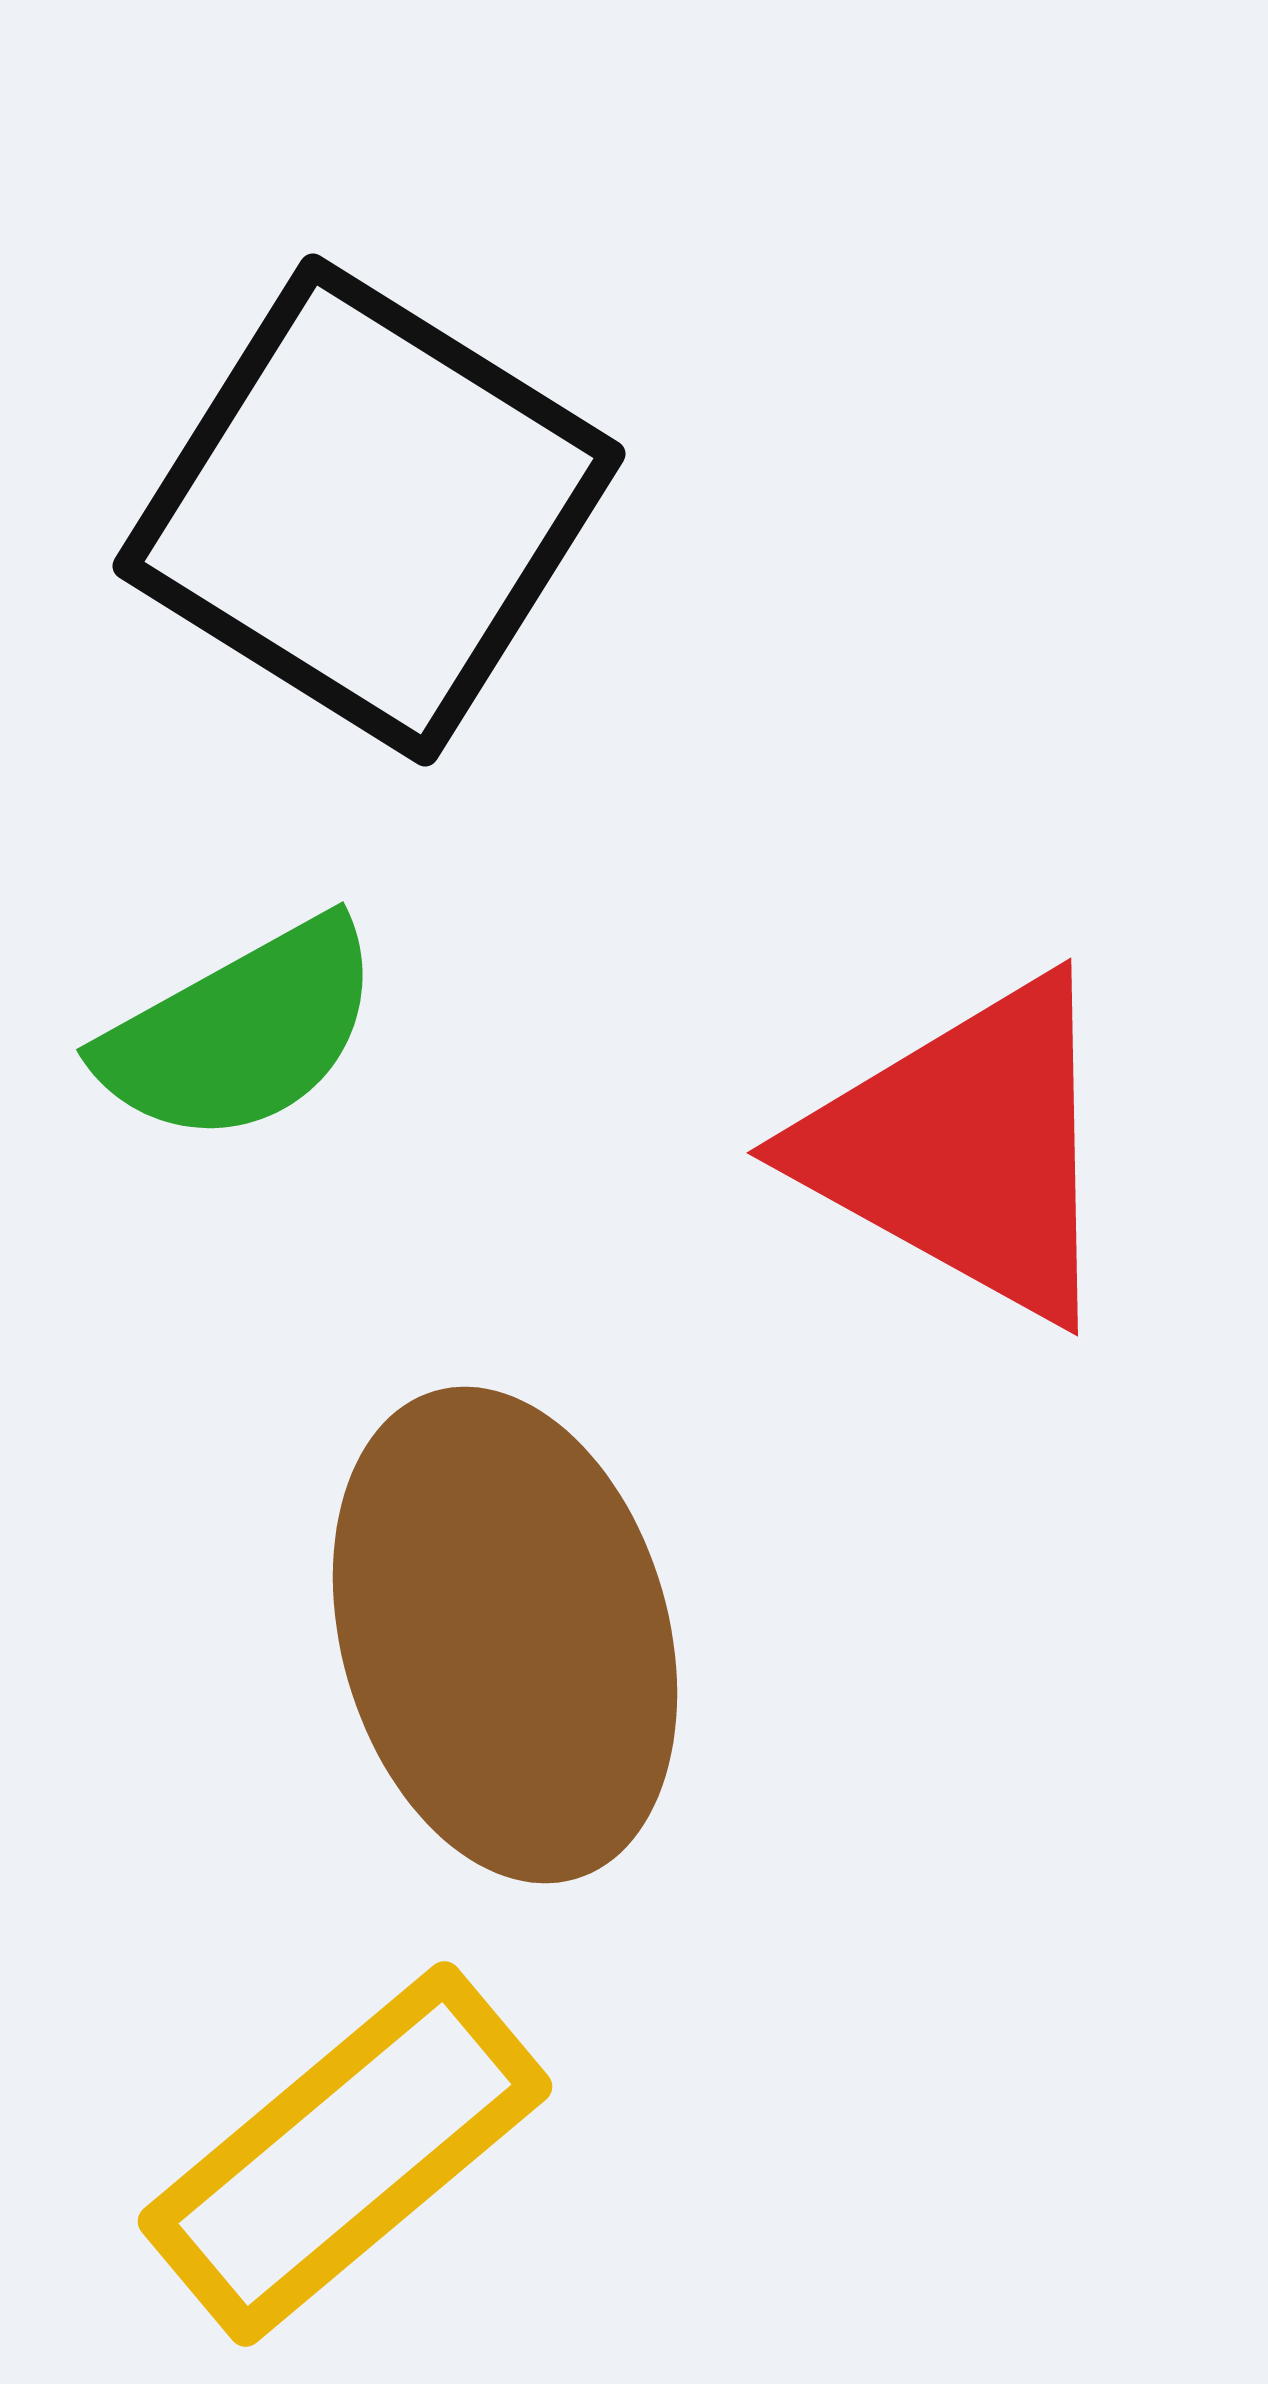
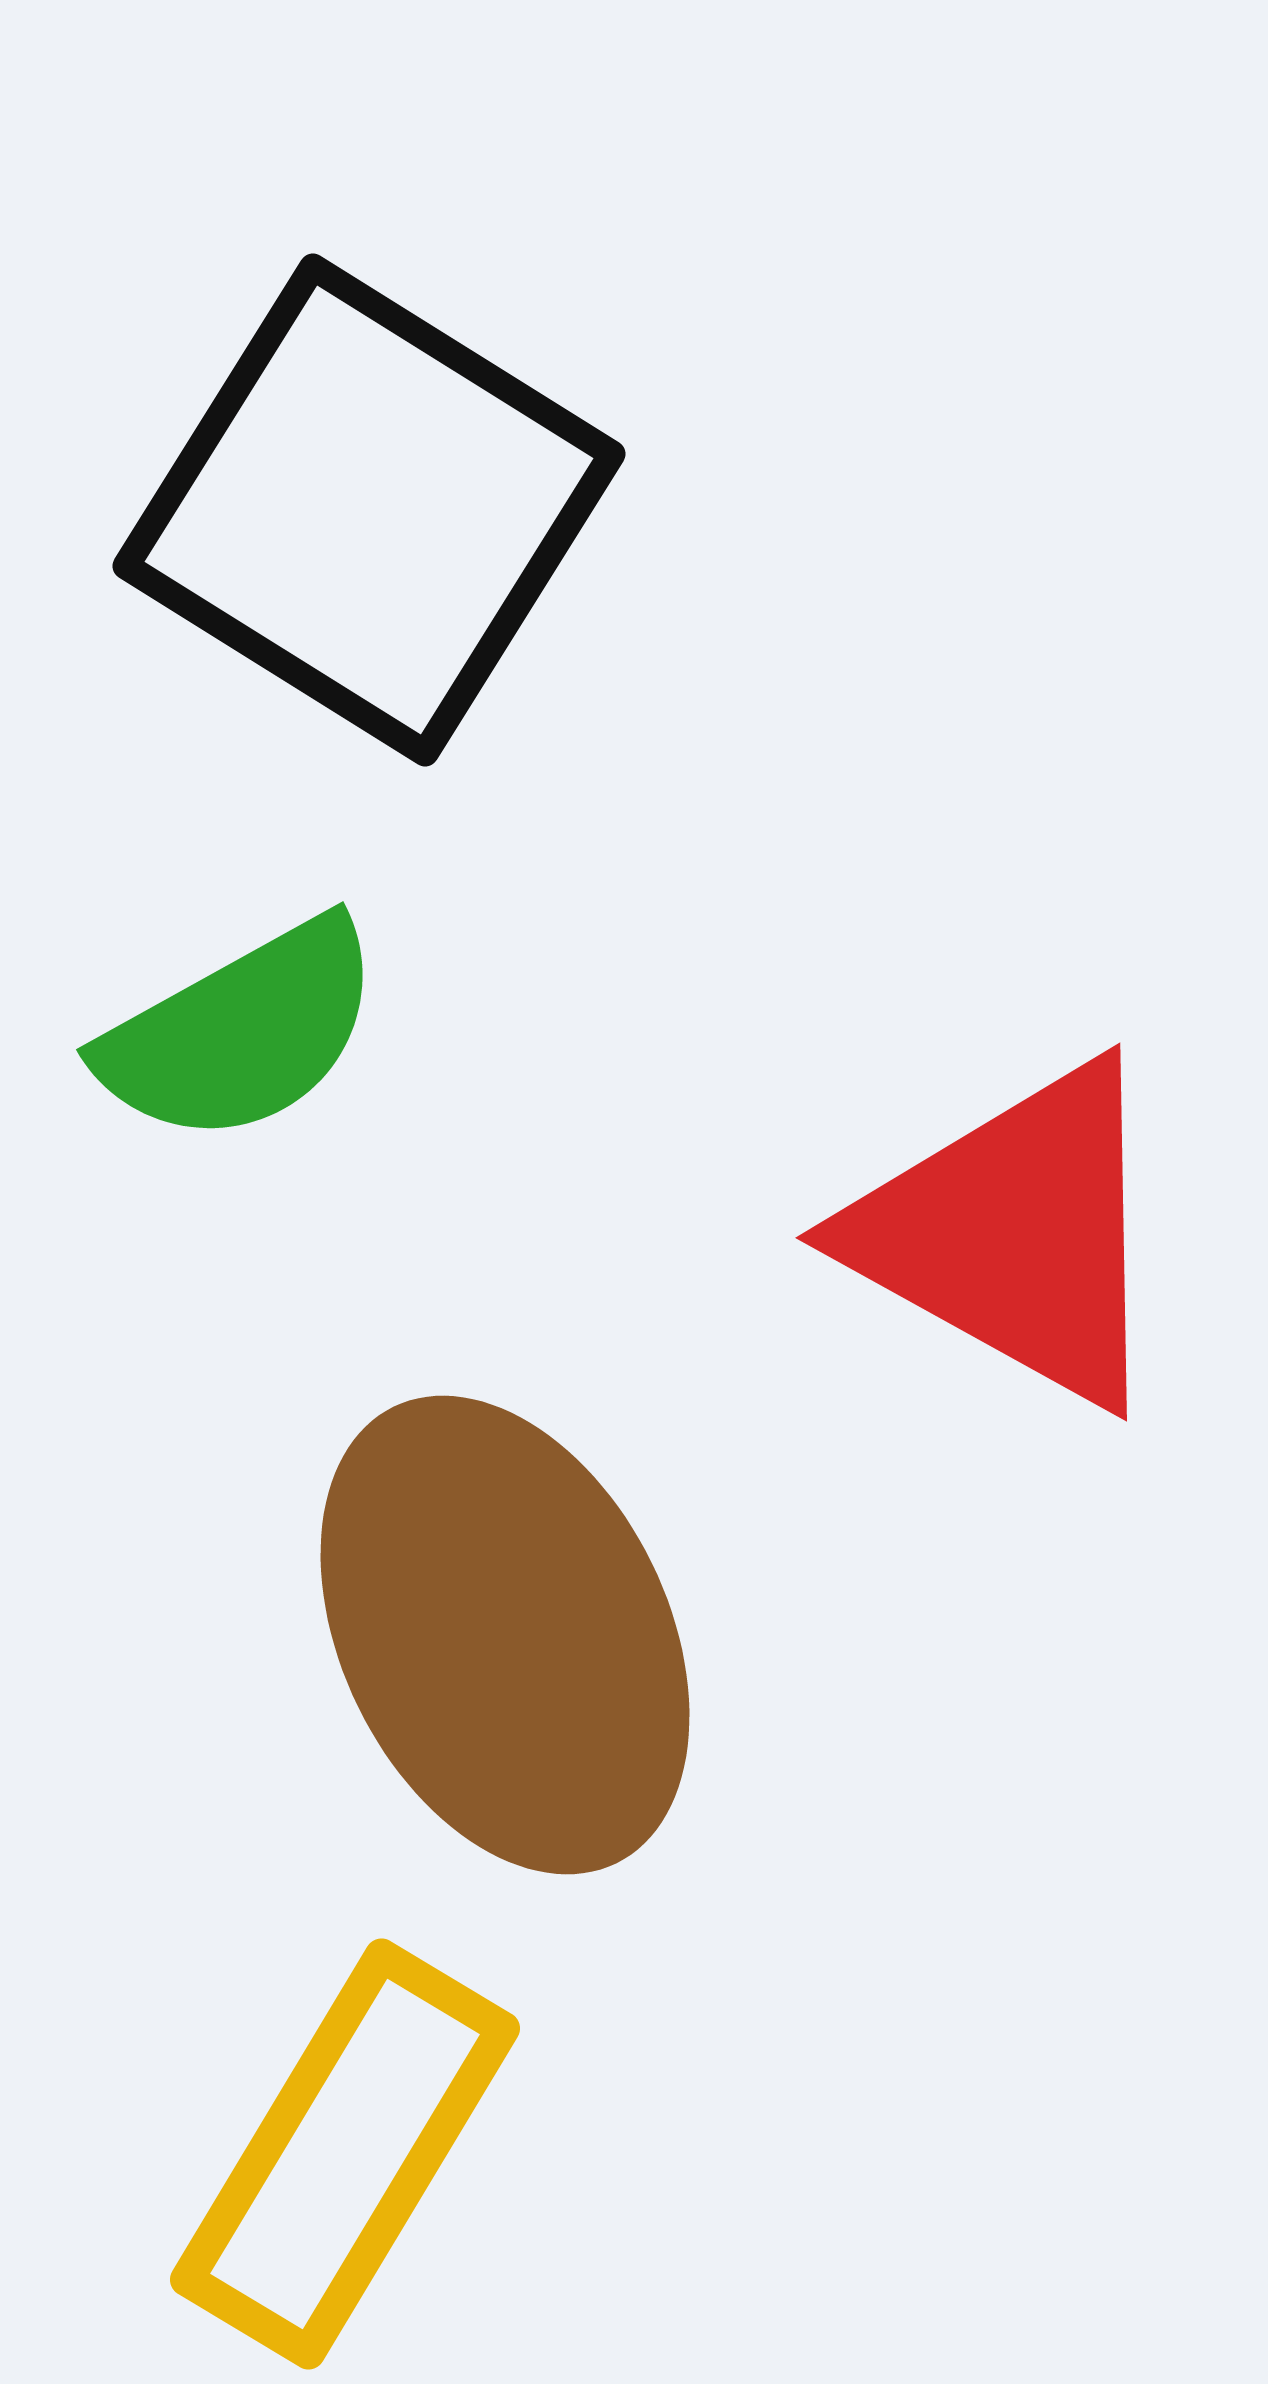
red triangle: moved 49 px right, 85 px down
brown ellipse: rotated 10 degrees counterclockwise
yellow rectangle: rotated 19 degrees counterclockwise
